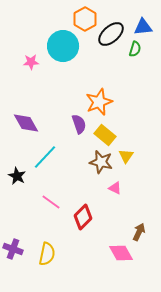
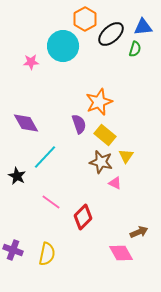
pink triangle: moved 5 px up
brown arrow: rotated 42 degrees clockwise
purple cross: moved 1 px down
